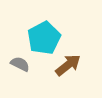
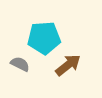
cyan pentagon: rotated 24 degrees clockwise
